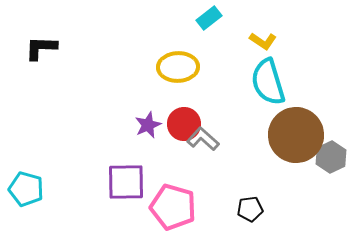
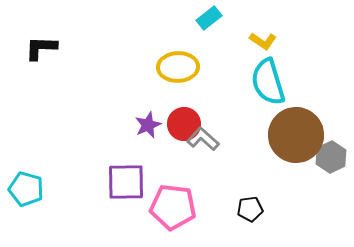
pink pentagon: rotated 9 degrees counterclockwise
